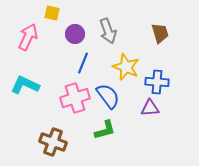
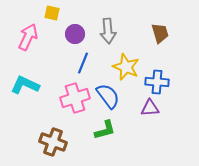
gray arrow: rotated 15 degrees clockwise
